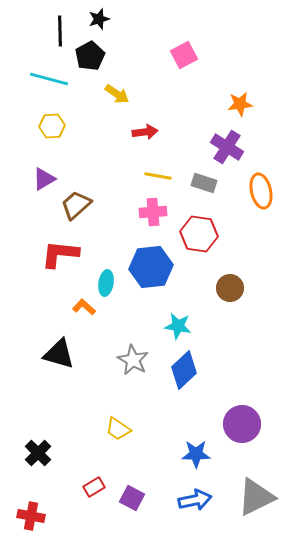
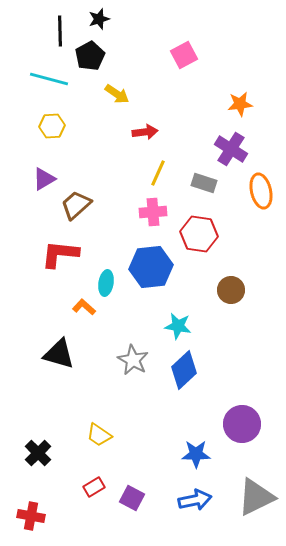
purple cross: moved 4 px right, 2 px down
yellow line: moved 3 px up; rotated 76 degrees counterclockwise
brown circle: moved 1 px right, 2 px down
yellow trapezoid: moved 19 px left, 6 px down
